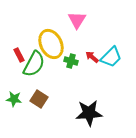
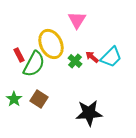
green cross: moved 4 px right; rotated 24 degrees clockwise
green star: rotated 28 degrees clockwise
